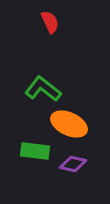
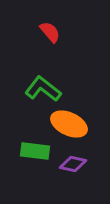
red semicircle: moved 10 px down; rotated 15 degrees counterclockwise
